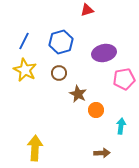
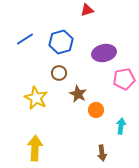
blue line: moved 1 px right, 2 px up; rotated 30 degrees clockwise
yellow star: moved 11 px right, 28 px down
brown arrow: rotated 84 degrees clockwise
